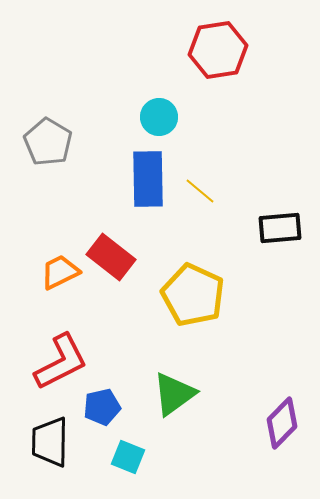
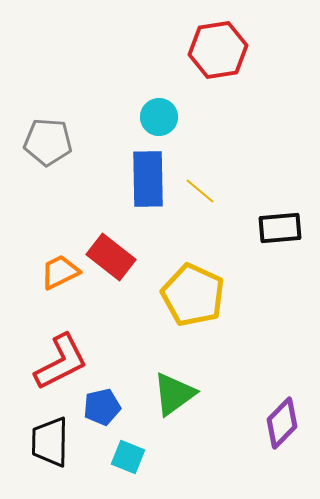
gray pentagon: rotated 27 degrees counterclockwise
